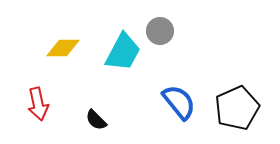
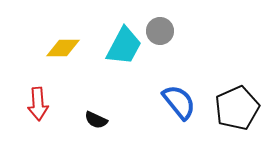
cyan trapezoid: moved 1 px right, 6 px up
red arrow: rotated 8 degrees clockwise
black semicircle: rotated 20 degrees counterclockwise
